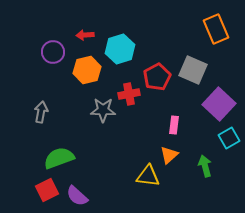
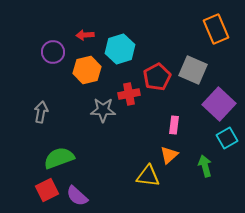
cyan square: moved 2 px left
